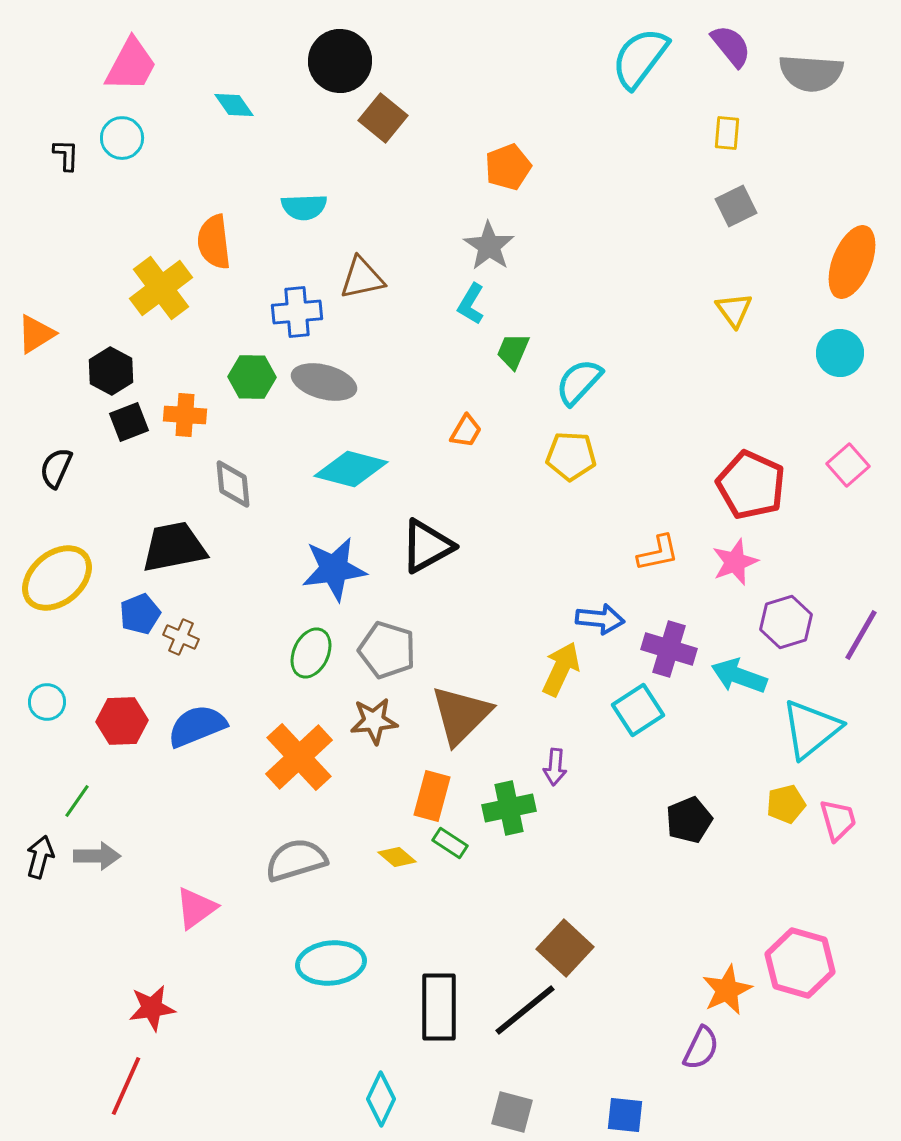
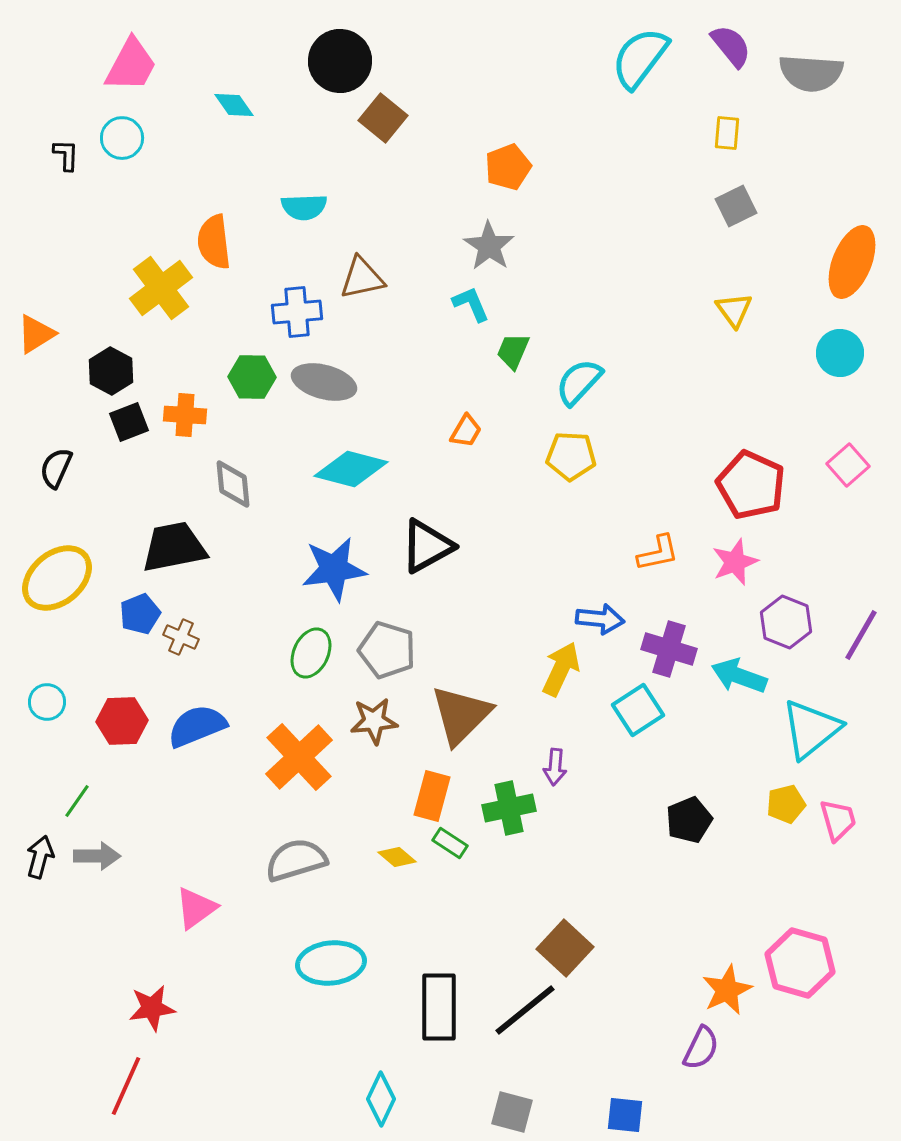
cyan L-shape at (471, 304): rotated 126 degrees clockwise
purple hexagon at (786, 622): rotated 21 degrees counterclockwise
